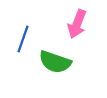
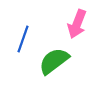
green semicircle: moved 1 px left, 1 px up; rotated 124 degrees clockwise
